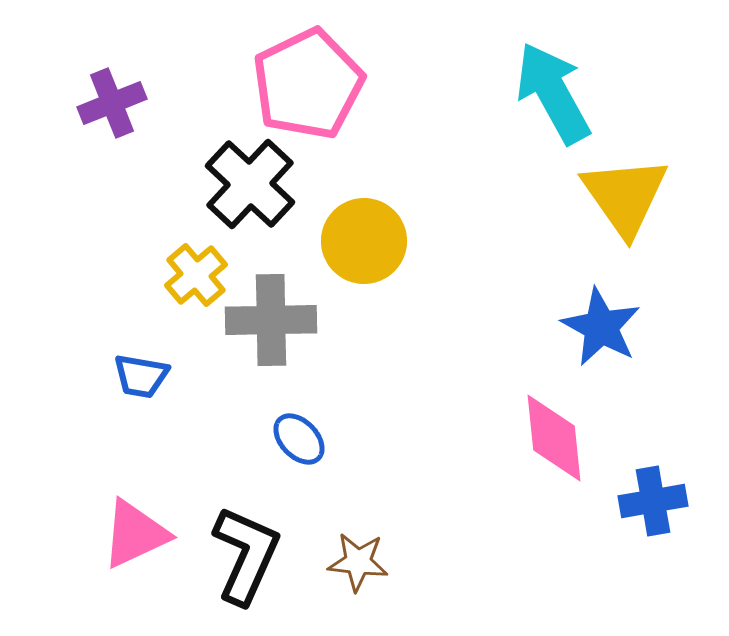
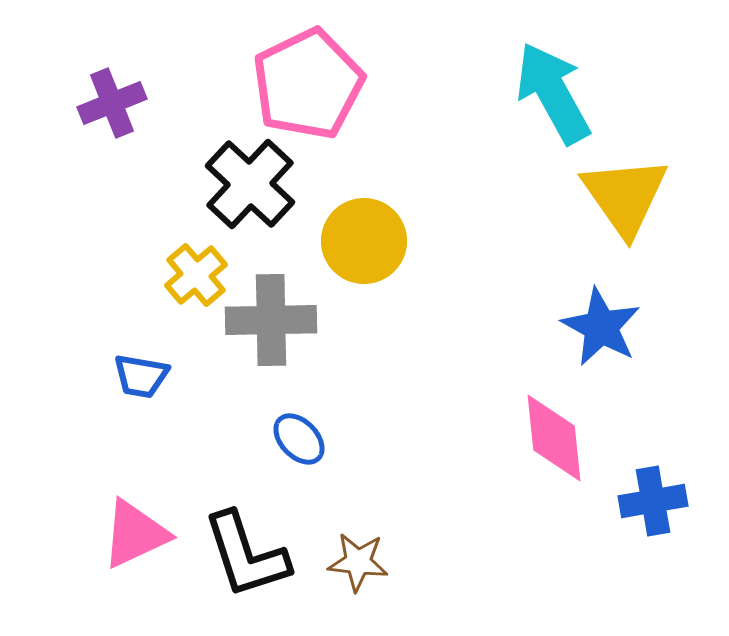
black L-shape: rotated 138 degrees clockwise
